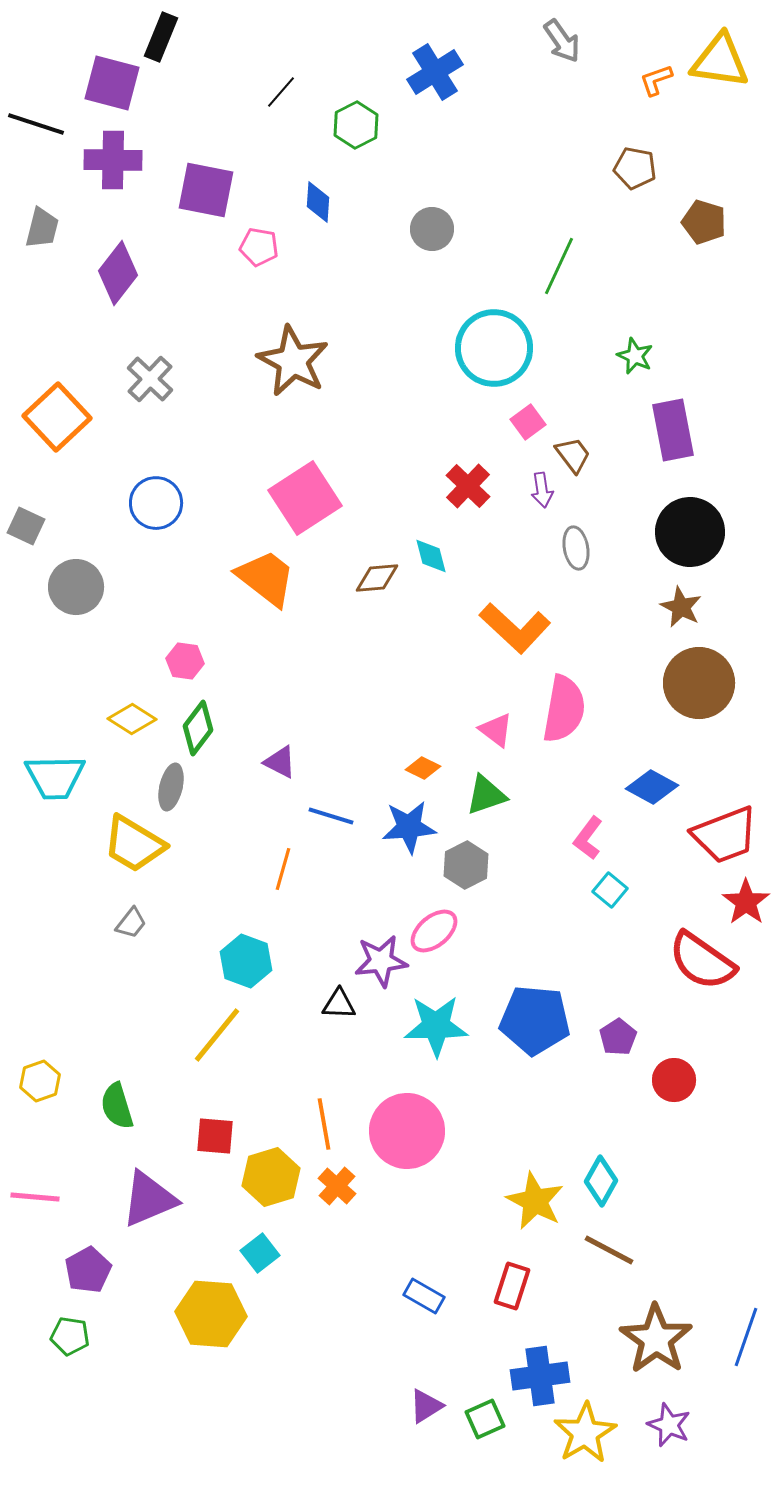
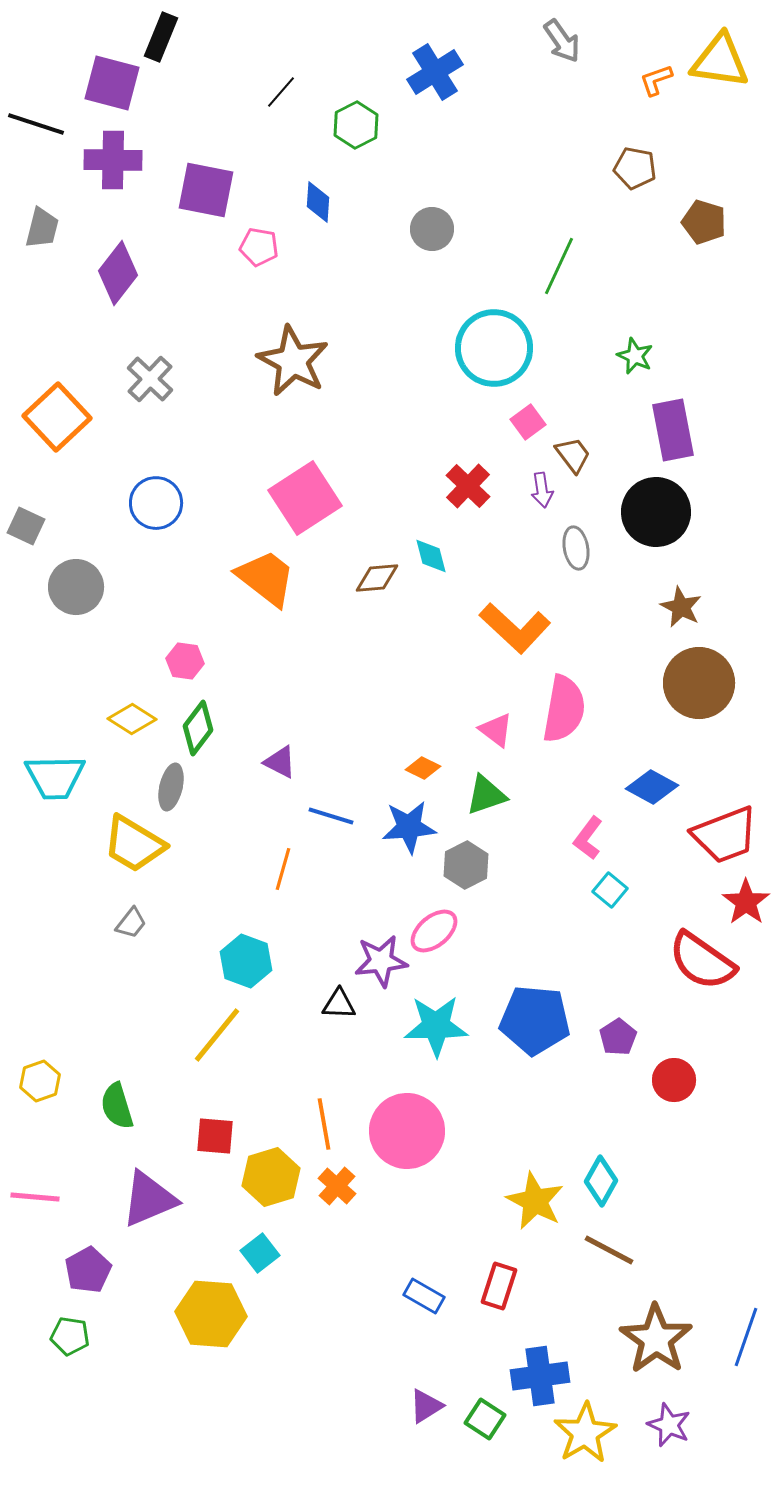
black circle at (690, 532): moved 34 px left, 20 px up
red rectangle at (512, 1286): moved 13 px left
green square at (485, 1419): rotated 33 degrees counterclockwise
